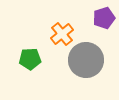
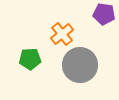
purple pentagon: moved 4 px up; rotated 25 degrees clockwise
gray circle: moved 6 px left, 5 px down
